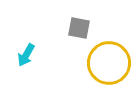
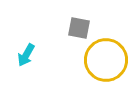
yellow circle: moved 3 px left, 3 px up
